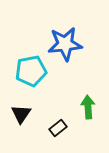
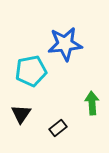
green arrow: moved 4 px right, 4 px up
